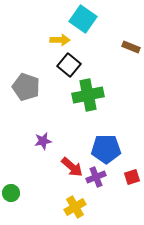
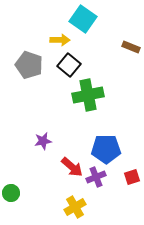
gray pentagon: moved 3 px right, 22 px up
